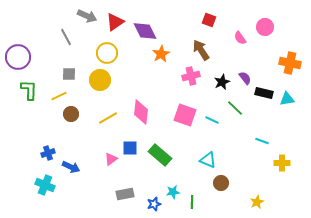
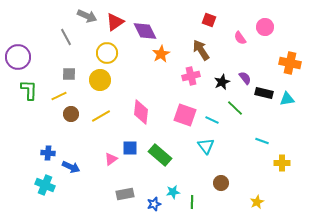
yellow line at (108, 118): moved 7 px left, 2 px up
blue cross at (48, 153): rotated 24 degrees clockwise
cyan triangle at (208, 160): moved 2 px left, 14 px up; rotated 30 degrees clockwise
